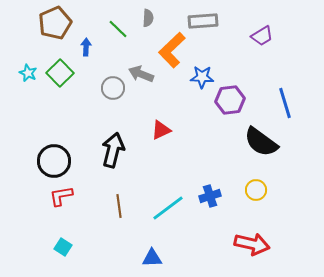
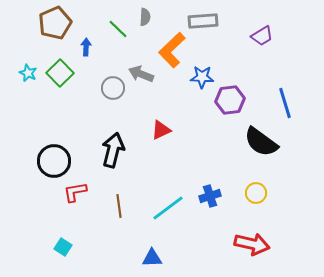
gray semicircle: moved 3 px left, 1 px up
yellow circle: moved 3 px down
red L-shape: moved 14 px right, 4 px up
